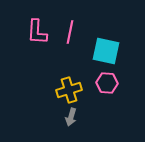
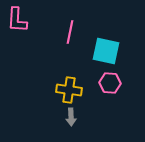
pink L-shape: moved 20 px left, 12 px up
pink hexagon: moved 3 px right
yellow cross: rotated 25 degrees clockwise
gray arrow: rotated 18 degrees counterclockwise
